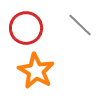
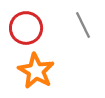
gray line: moved 3 px right; rotated 20 degrees clockwise
